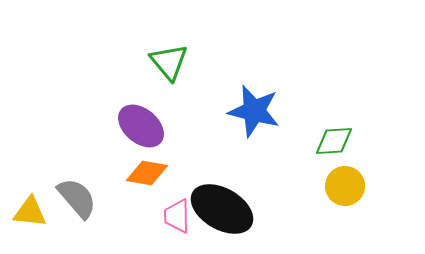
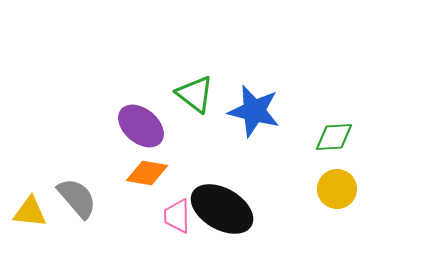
green triangle: moved 26 px right, 32 px down; rotated 12 degrees counterclockwise
green diamond: moved 4 px up
yellow circle: moved 8 px left, 3 px down
